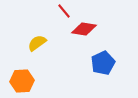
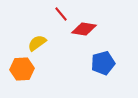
red line: moved 3 px left, 3 px down
blue pentagon: rotated 10 degrees clockwise
orange hexagon: moved 12 px up
